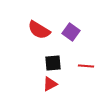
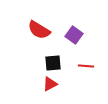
purple square: moved 3 px right, 3 px down
